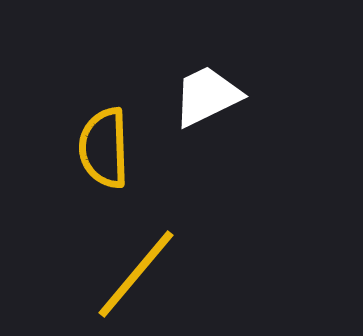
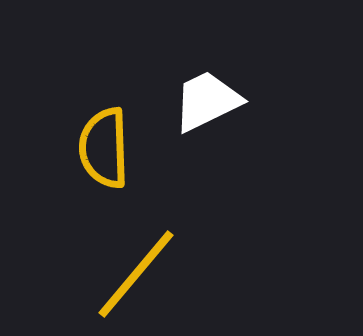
white trapezoid: moved 5 px down
